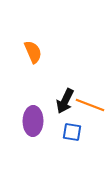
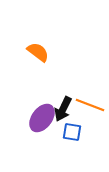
orange semicircle: moved 5 px right; rotated 30 degrees counterclockwise
black arrow: moved 2 px left, 8 px down
purple ellipse: moved 9 px right, 3 px up; rotated 36 degrees clockwise
